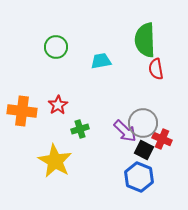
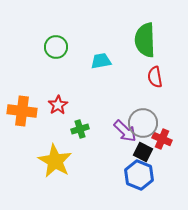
red semicircle: moved 1 px left, 8 px down
black square: moved 1 px left, 2 px down
blue hexagon: moved 2 px up
